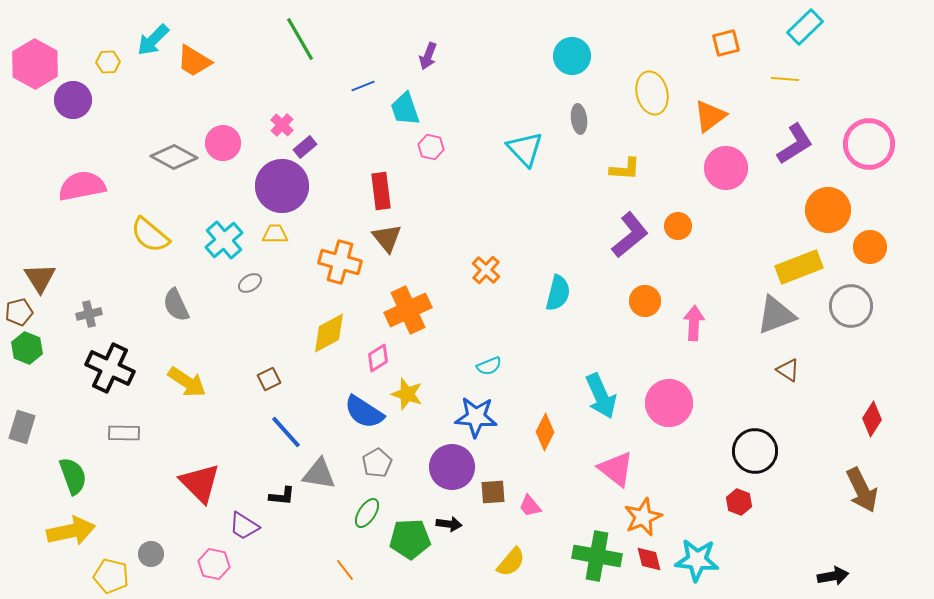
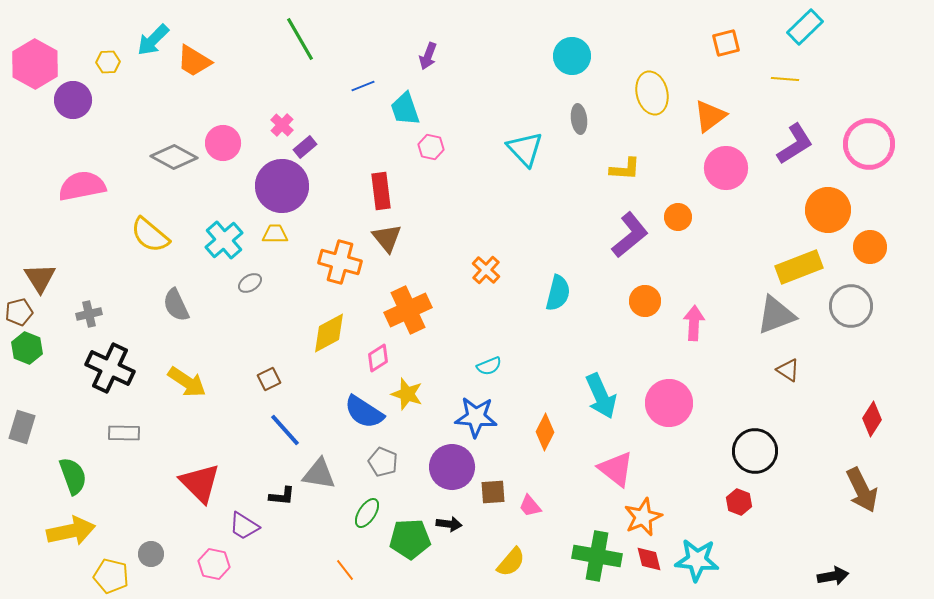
orange circle at (678, 226): moved 9 px up
blue line at (286, 432): moved 1 px left, 2 px up
gray pentagon at (377, 463): moved 6 px right, 1 px up; rotated 20 degrees counterclockwise
